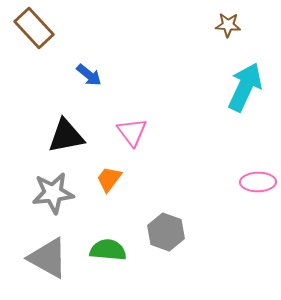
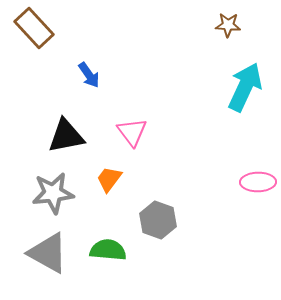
blue arrow: rotated 16 degrees clockwise
gray hexagon: moved 8 px left, 12 px up
gray triangle: moved 5 px up
